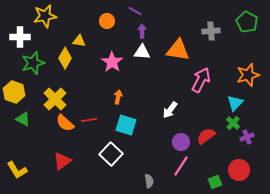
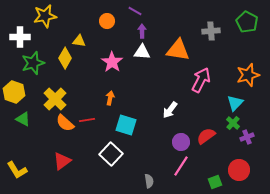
orange arrow: moved 8 px left, 1 px down
red line: moved 2 px left
